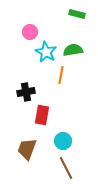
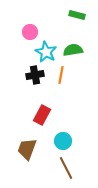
green rectangle: moved 1 px down
black cross: moved 9 px right, 17 px up
red rectangle: rotated 18 degrees clockwise
